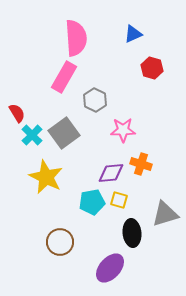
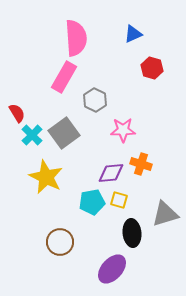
purple ellipse: moved 2 px right, 1 px down
